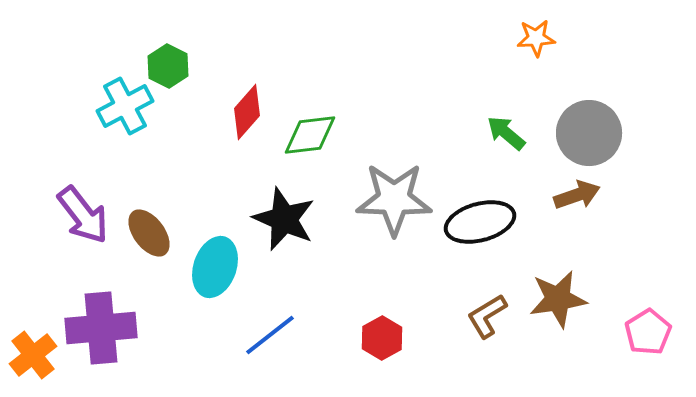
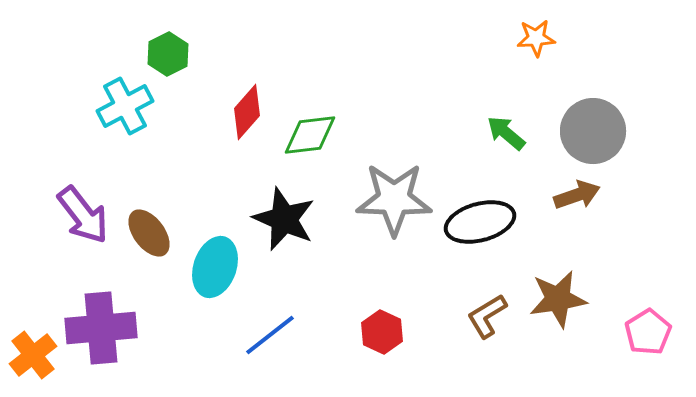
green hexagon: moved 12 px up; rotated 6 degrees clockwise
gray circle: moved 4 px right, 2 px up
red hexagon: moved 6 px up; rotated 6 degrees counterclockwise
